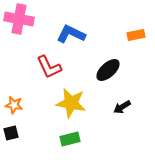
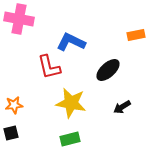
blue L-shape: moved 8 px down
red L-shape: rotated 12 degrees clockwise
orange star: rotated 18 degrees counterclockwise
